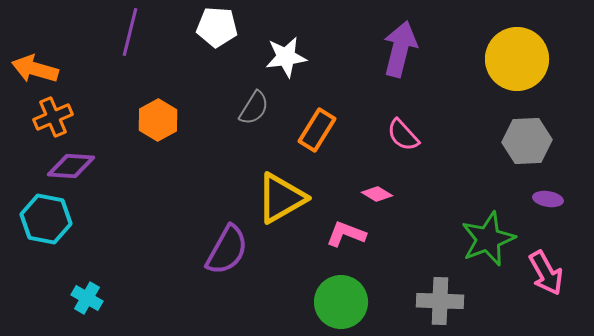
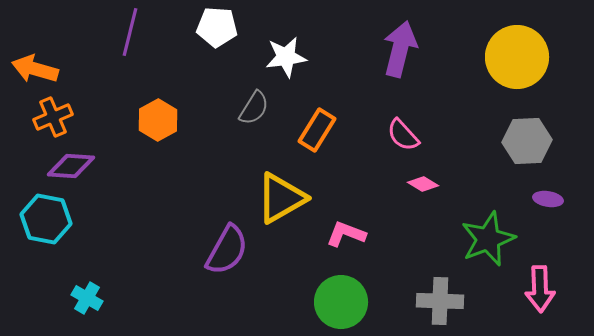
yellow circle: moved 2 px up
pink diamond: moved 46 px right, 10 px up
pink arrow: moved 6 px left, 16 px down; rotated 27 degrees clockwise
